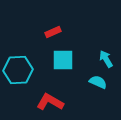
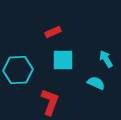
cyan semicircle: moved 2 px left, 1 px down
red L-shape: rotated 80 degrees clockwise
